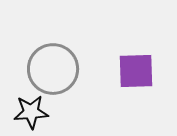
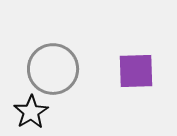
black star: rotated 28 degrees counterclockwise
